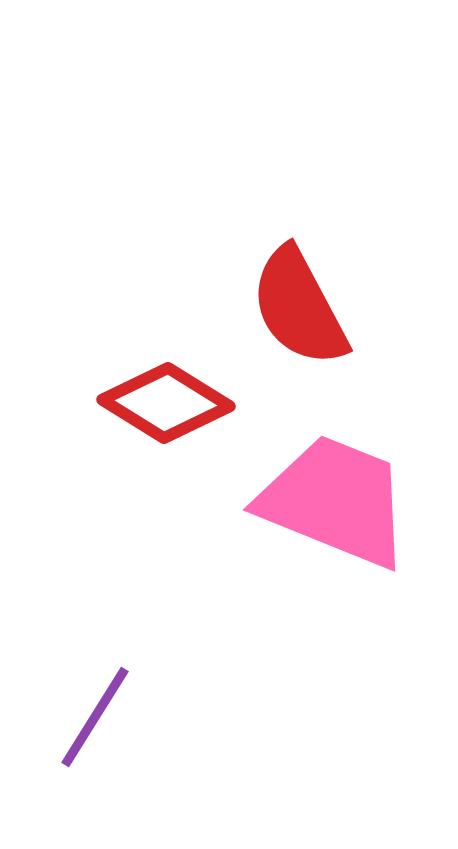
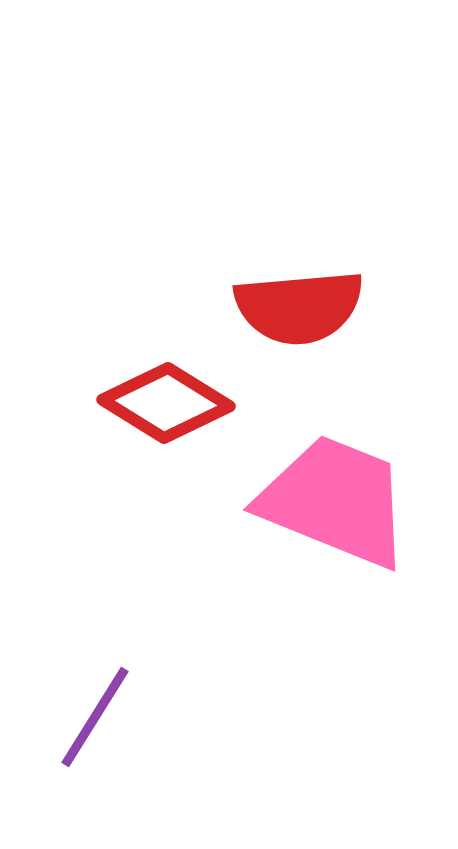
red semicircle: rotated 67 degrees counterclockwise
